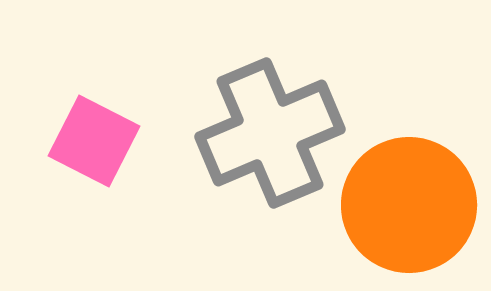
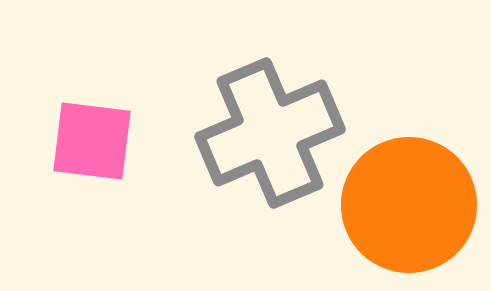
pink square: moved 2 px left; rotated 20 degrees counterclockwise
